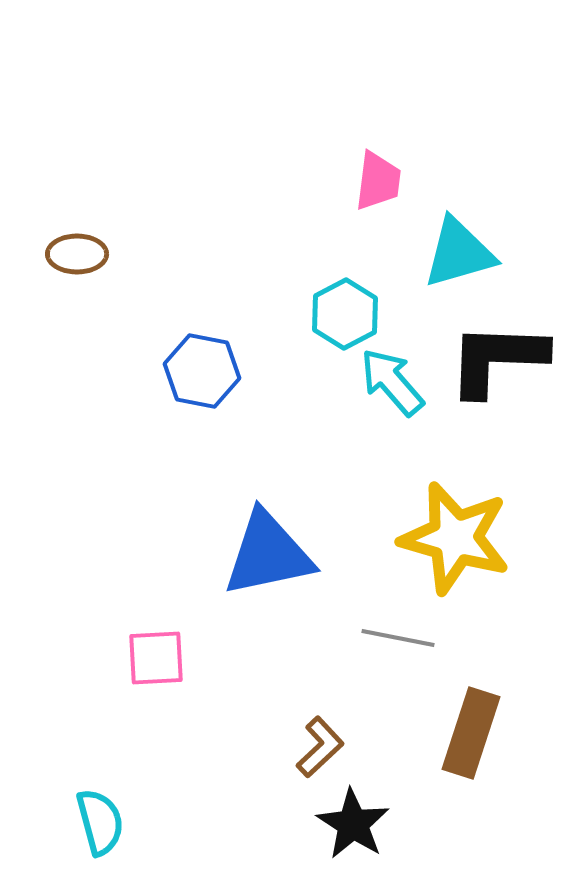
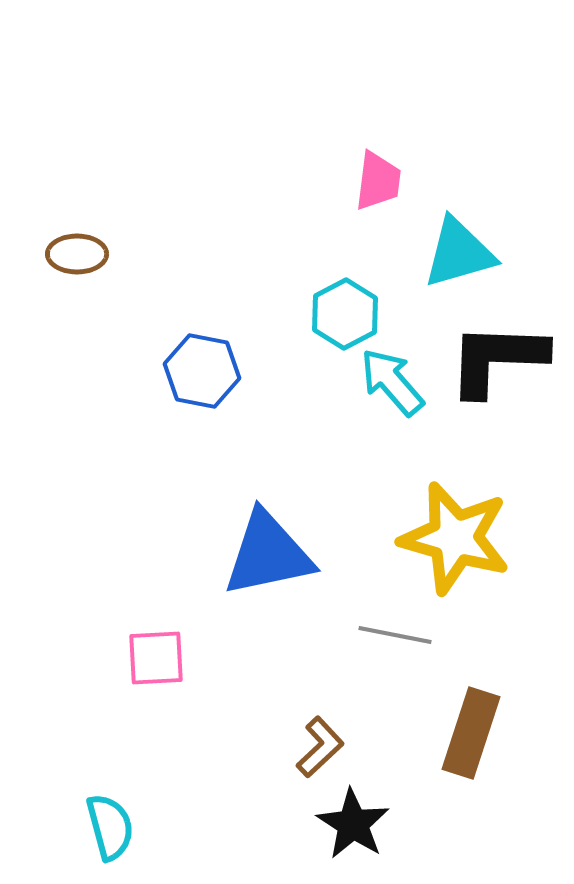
gray line: moved 3 px left, 3 px up
cyan semicircle: moved 10 px right, 5 px down
